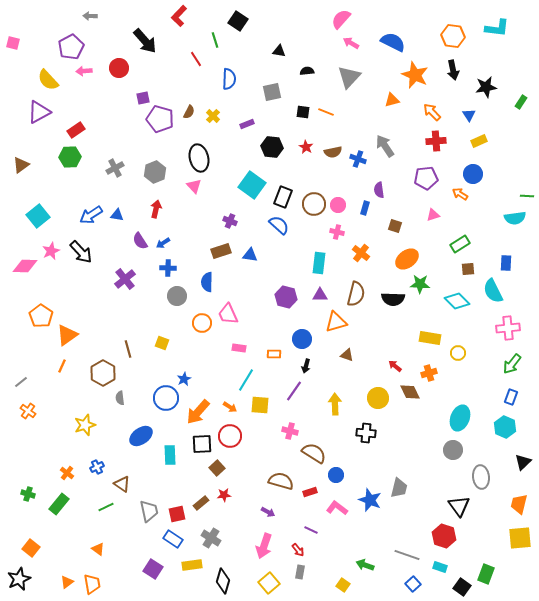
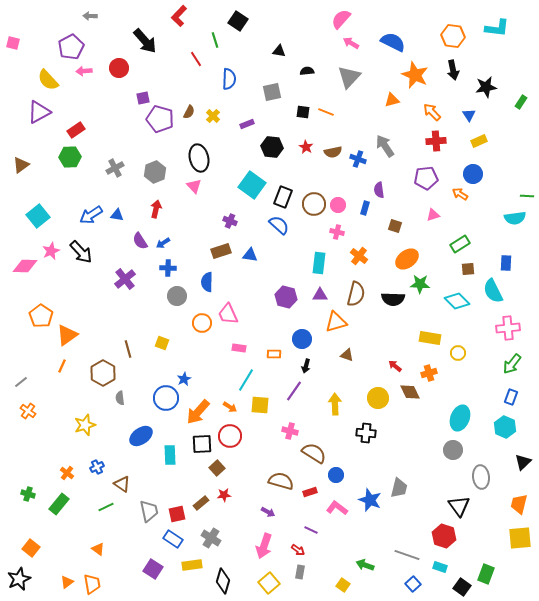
orange cross at (361, 253): moved 2 px left, 3 px down
red arrow at (298, 550): rotated 16 degrees counterclockwise
